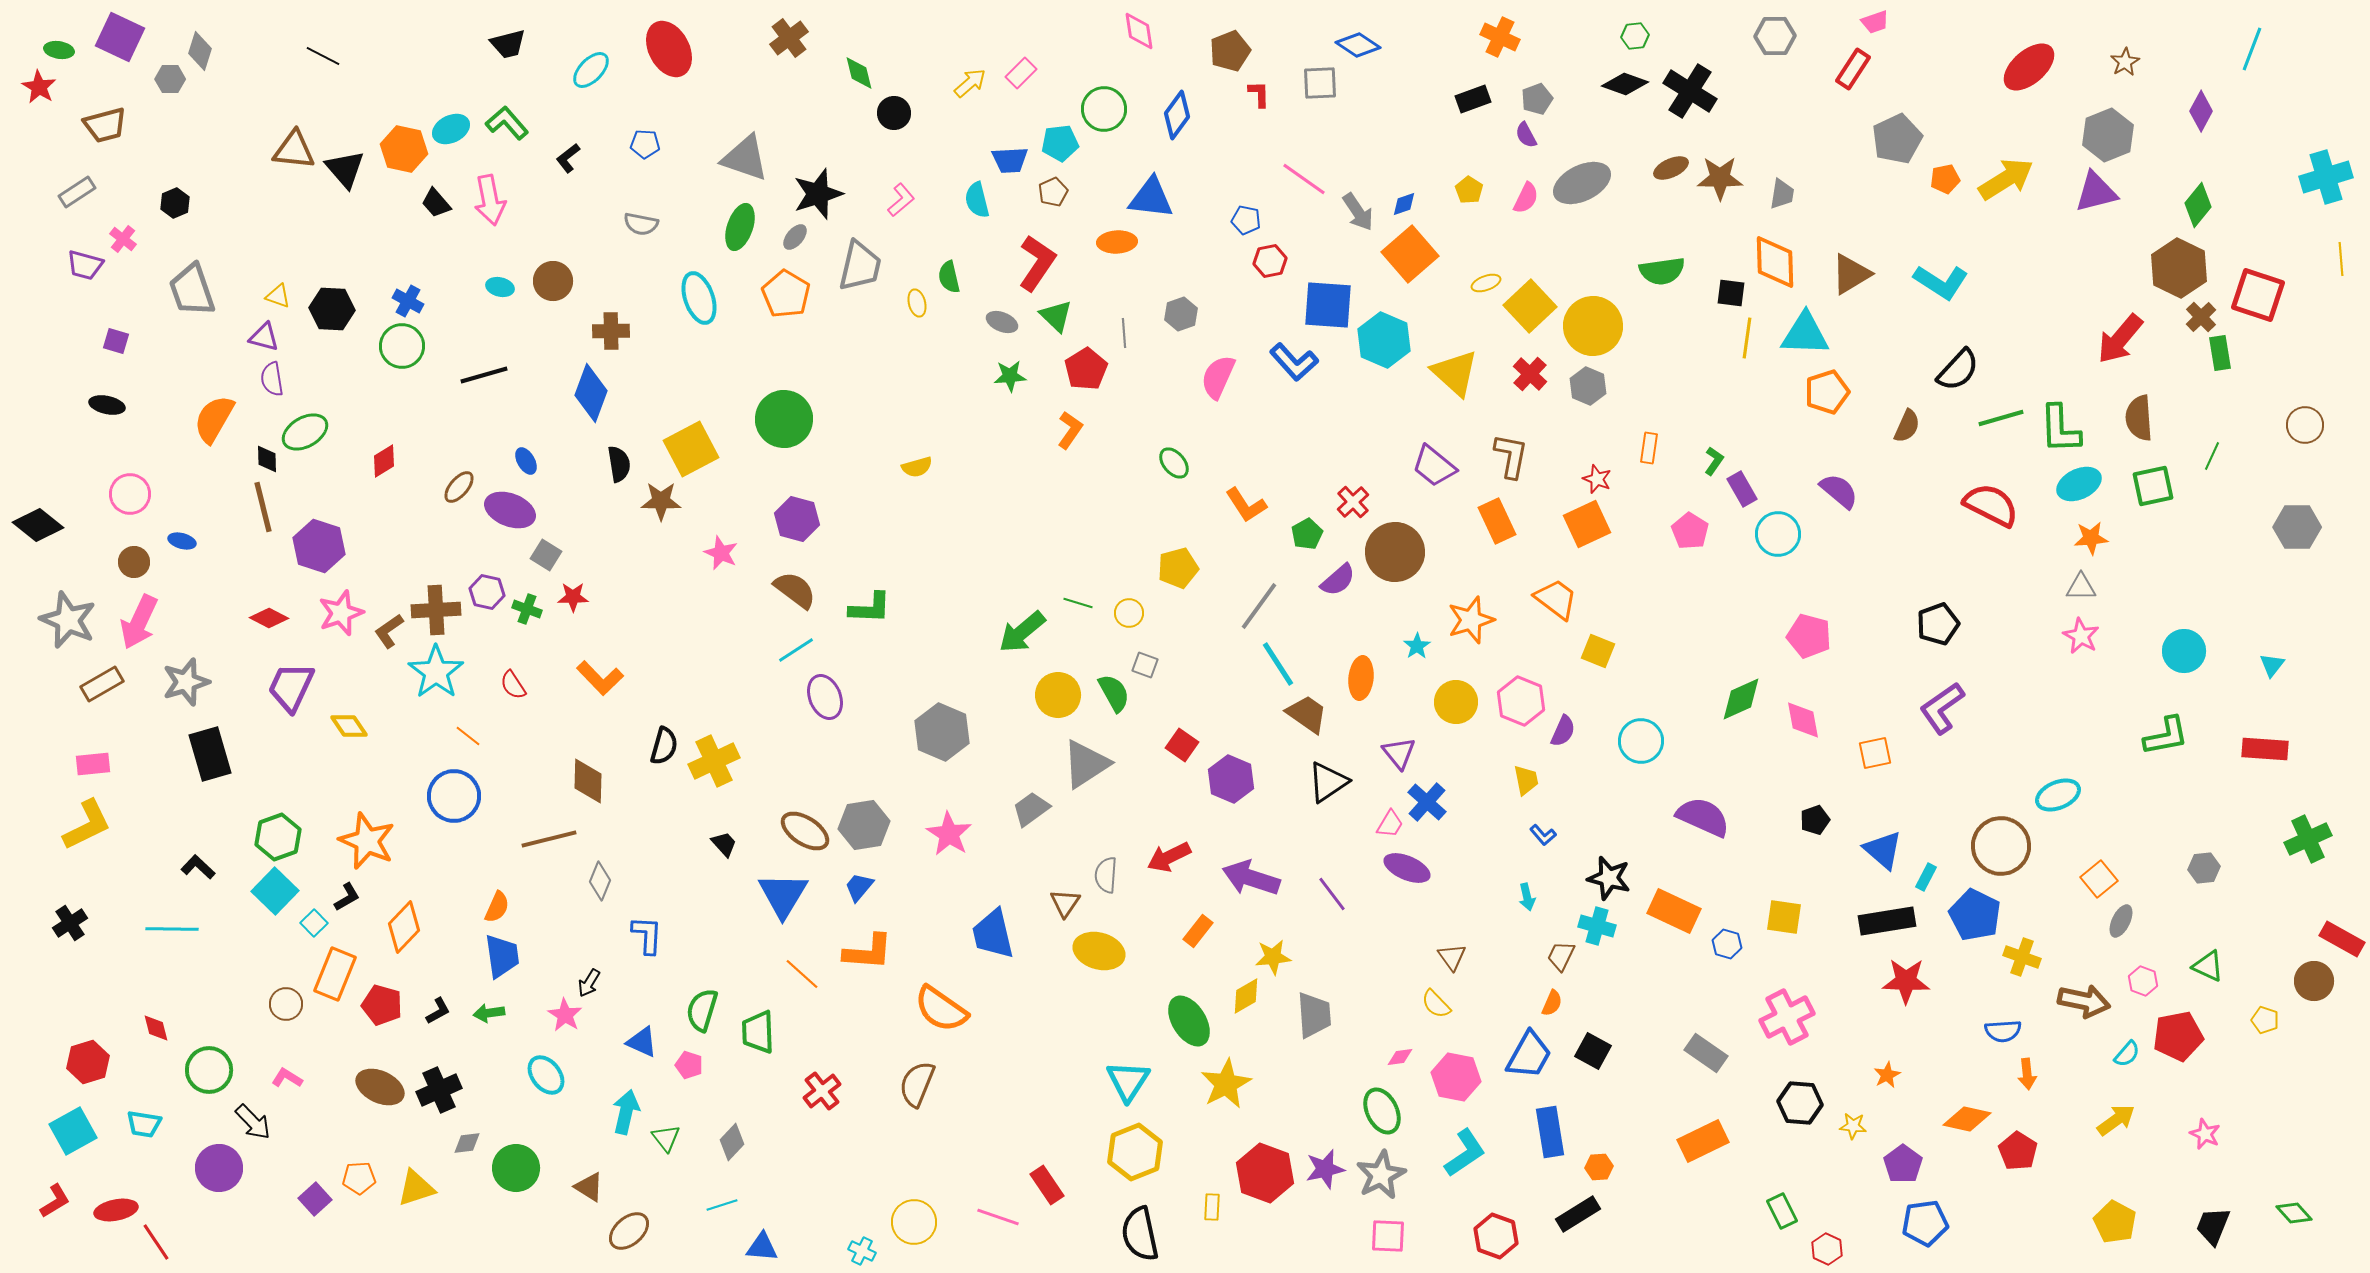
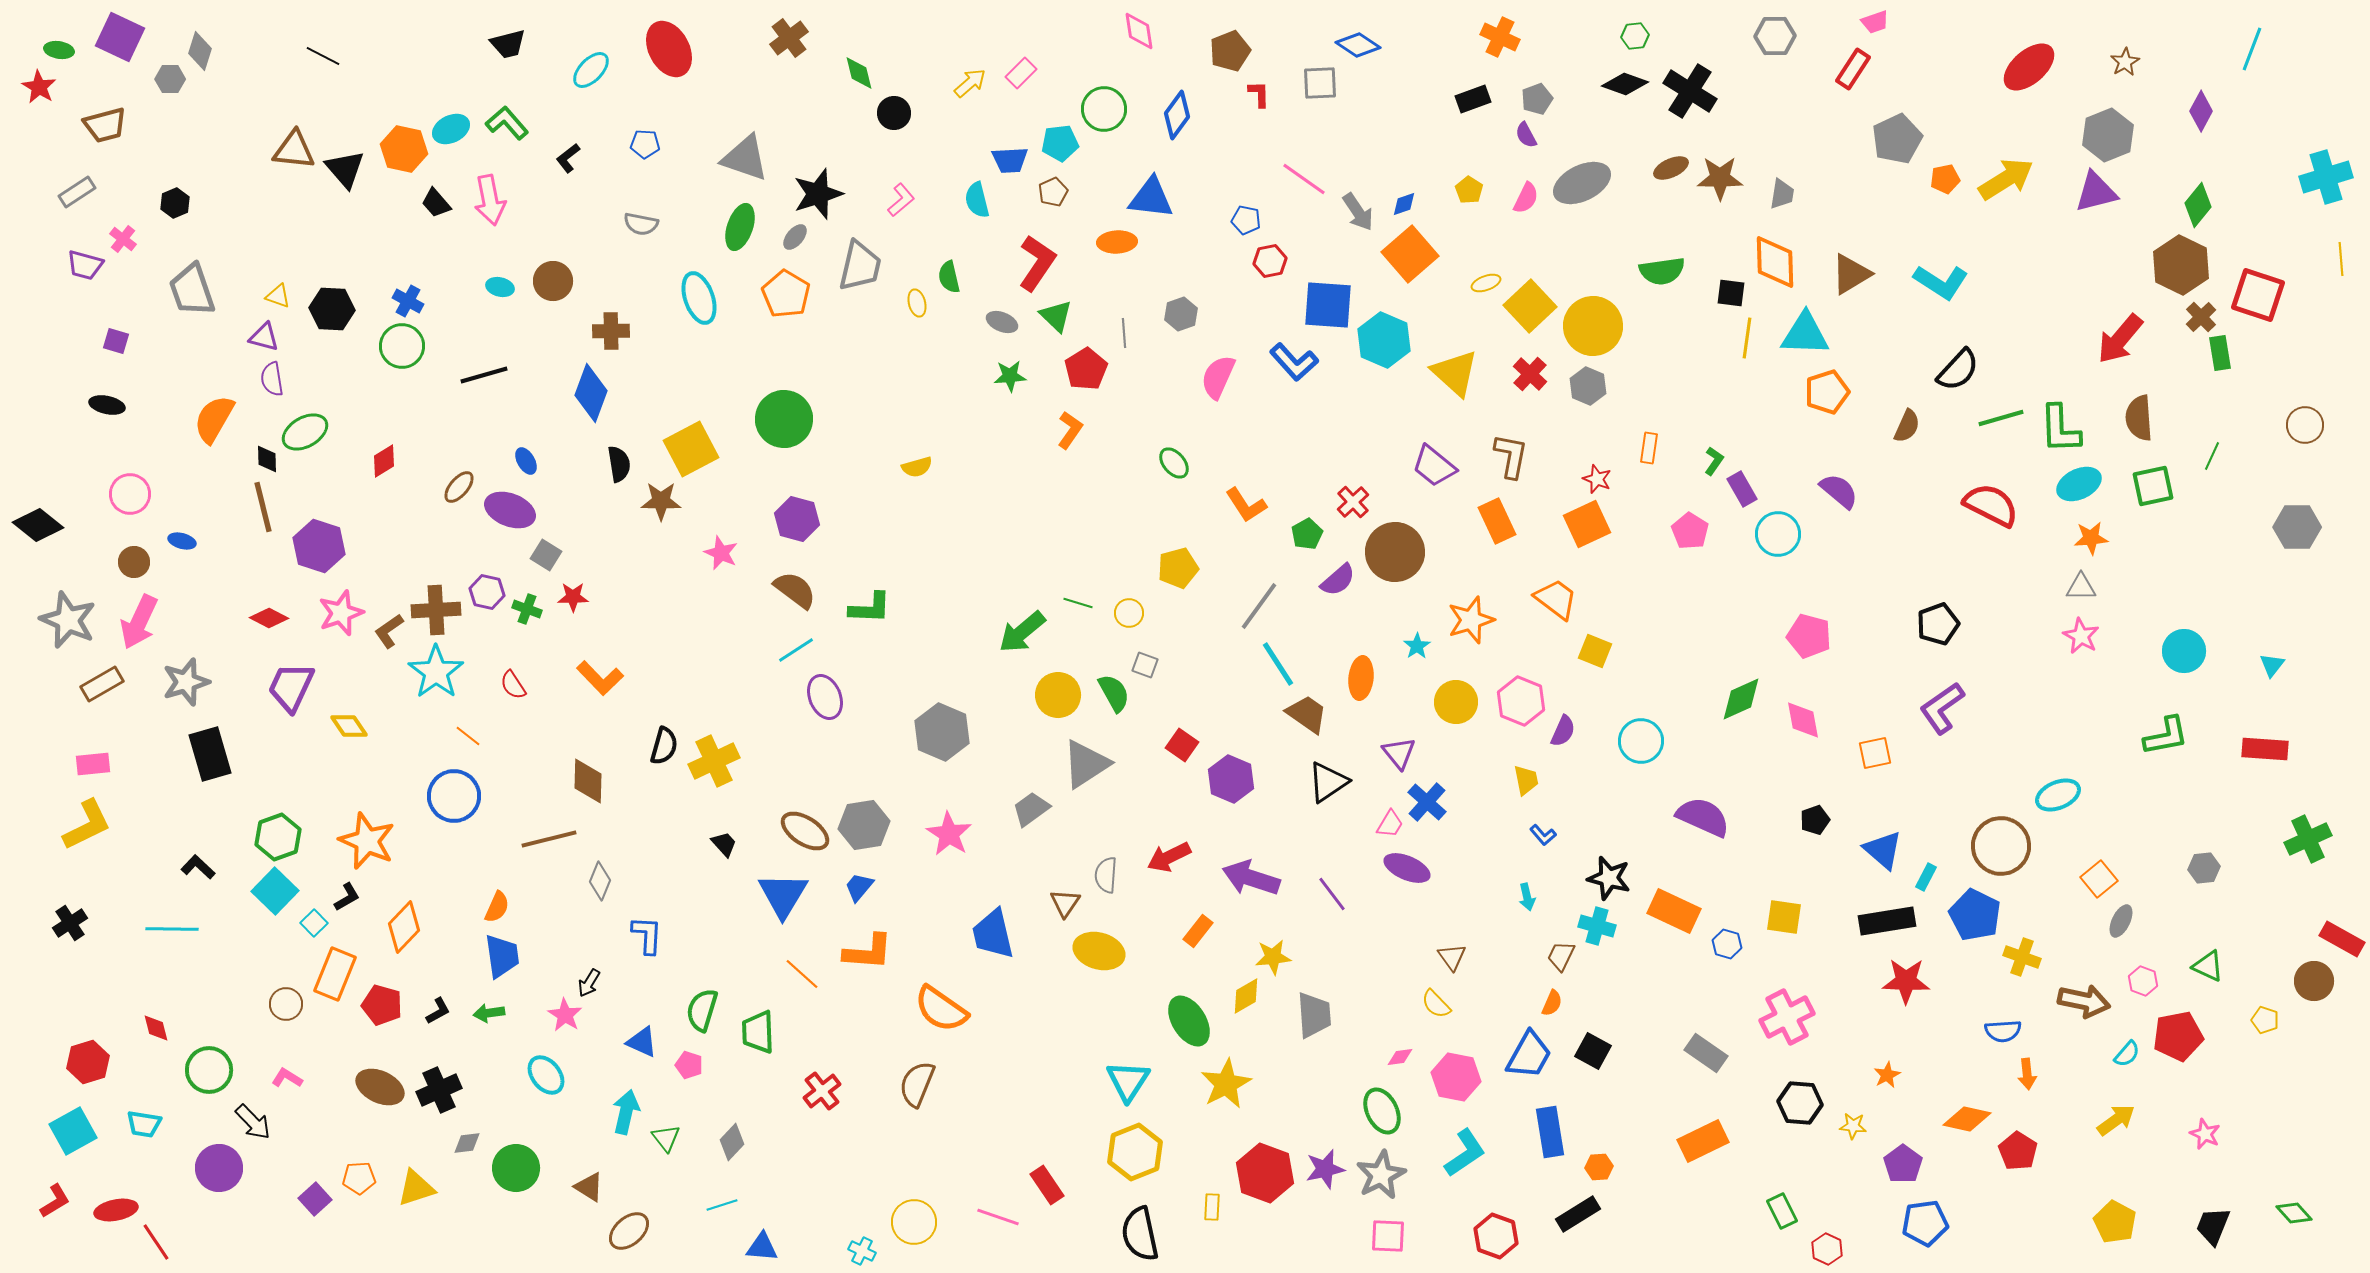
brown hexagon at (2179, 268): moved 2 px right, 3 px up
yellow square at (1598, 651): moved 3 px left
